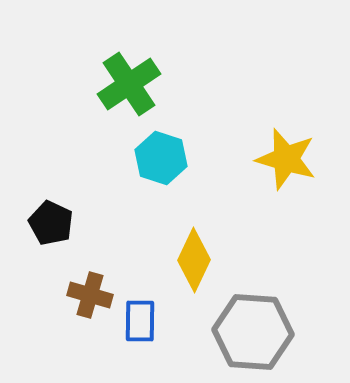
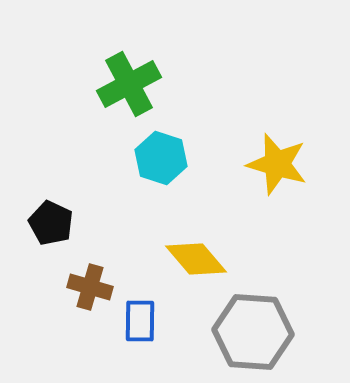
green cross: rotated 6 degrees clockwise
yellow star: moved 9 px left, 5 px down
yellow diamond: moved 2 px right, 1 px up; rotated 66 degrees counterclockwise
brown cross: moved 8 px up
